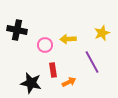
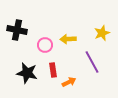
black star: moved 4 px left, 10 px up
